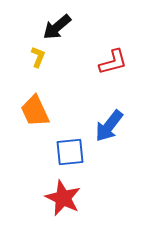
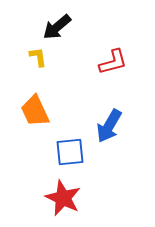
yellow L-shape: rotated 30 degrees counterclockwise
blue arrow: rotated 8 degrees counterclockwise
